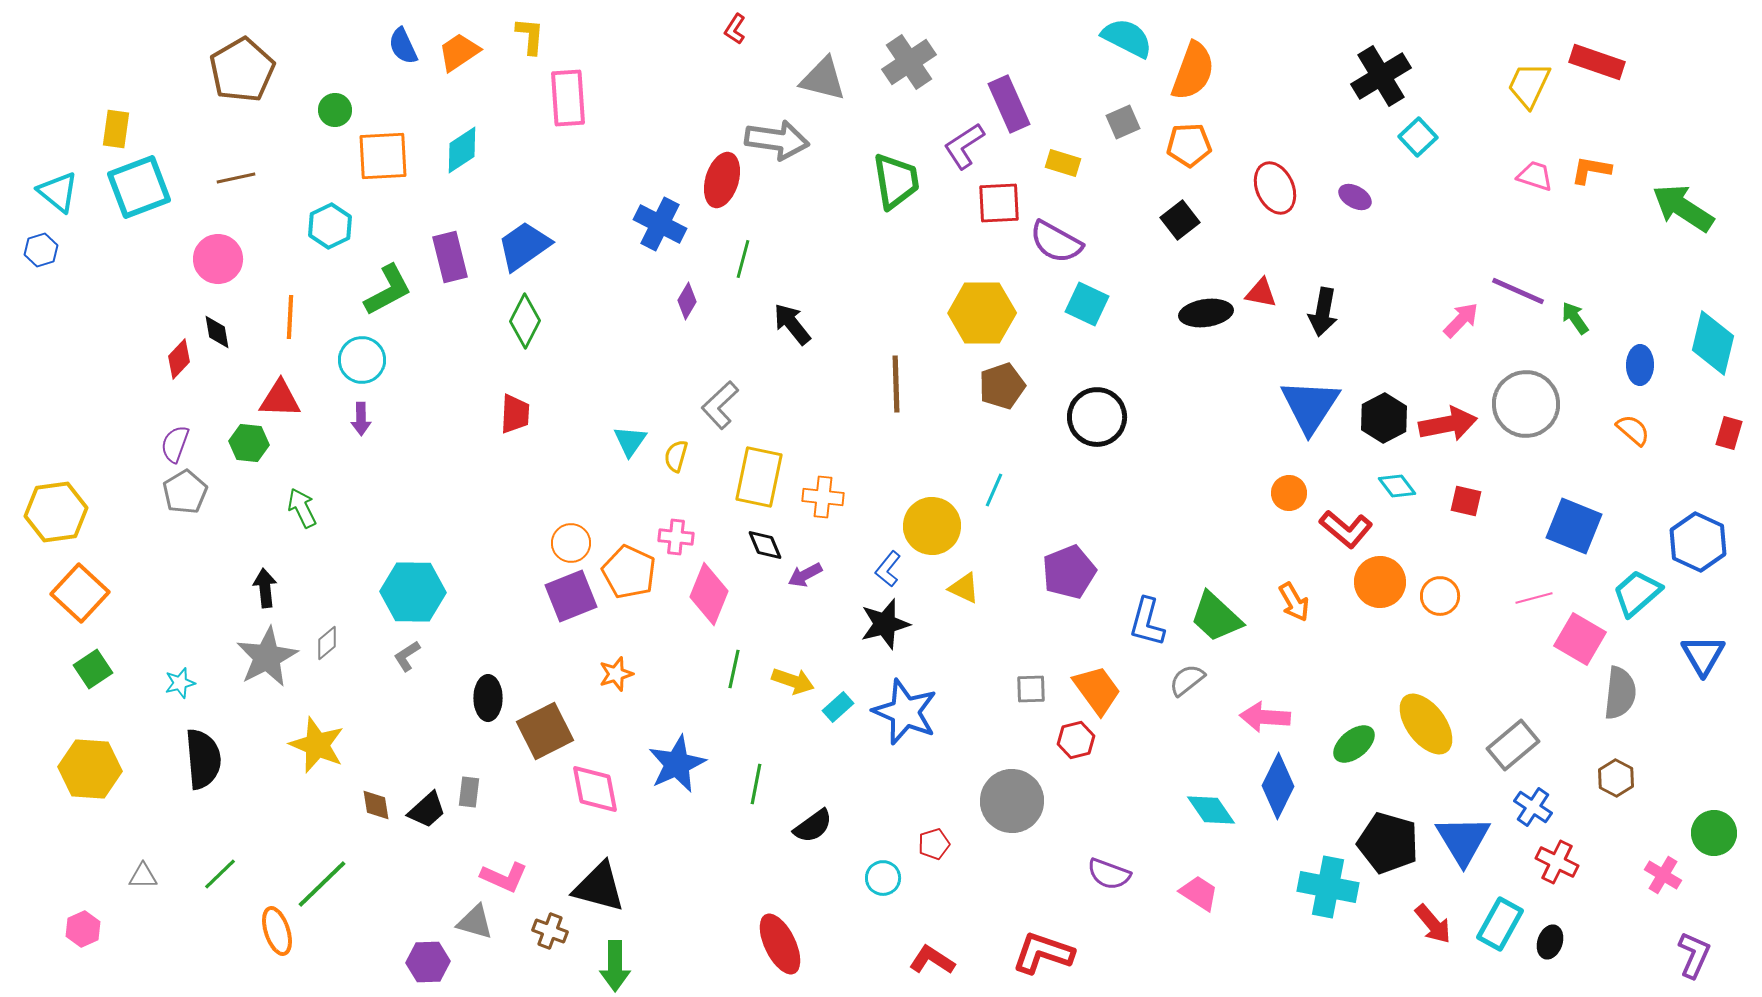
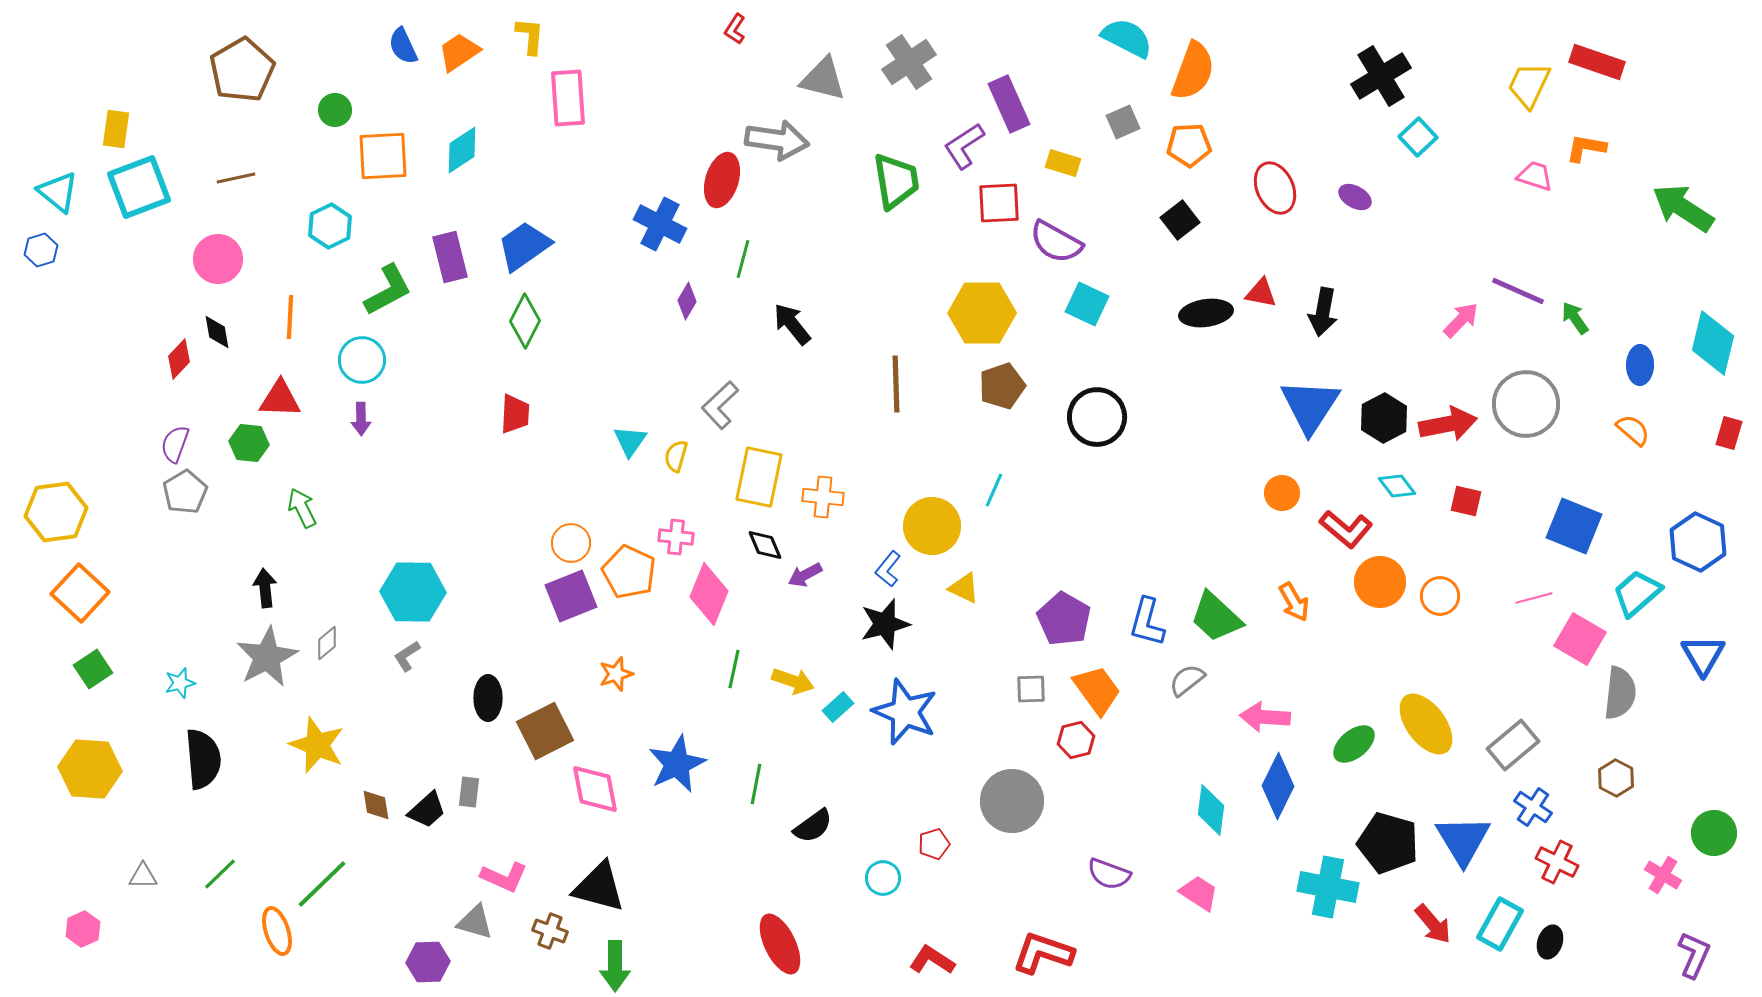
orange L-shape at (1591, 170): moved 5 px left, 22 px up
orange circle at (1289, 493): moved 7 px left
purple pentagon at (1069, 572): moved 5 px left, 47 px down; rotated 20 degrees counterclockwise
cyan diamond at (1211, 810): rotated 42 degrees clockwise
